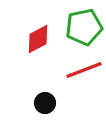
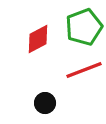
green pentagon: rotated 9 degrees counterclockwise
